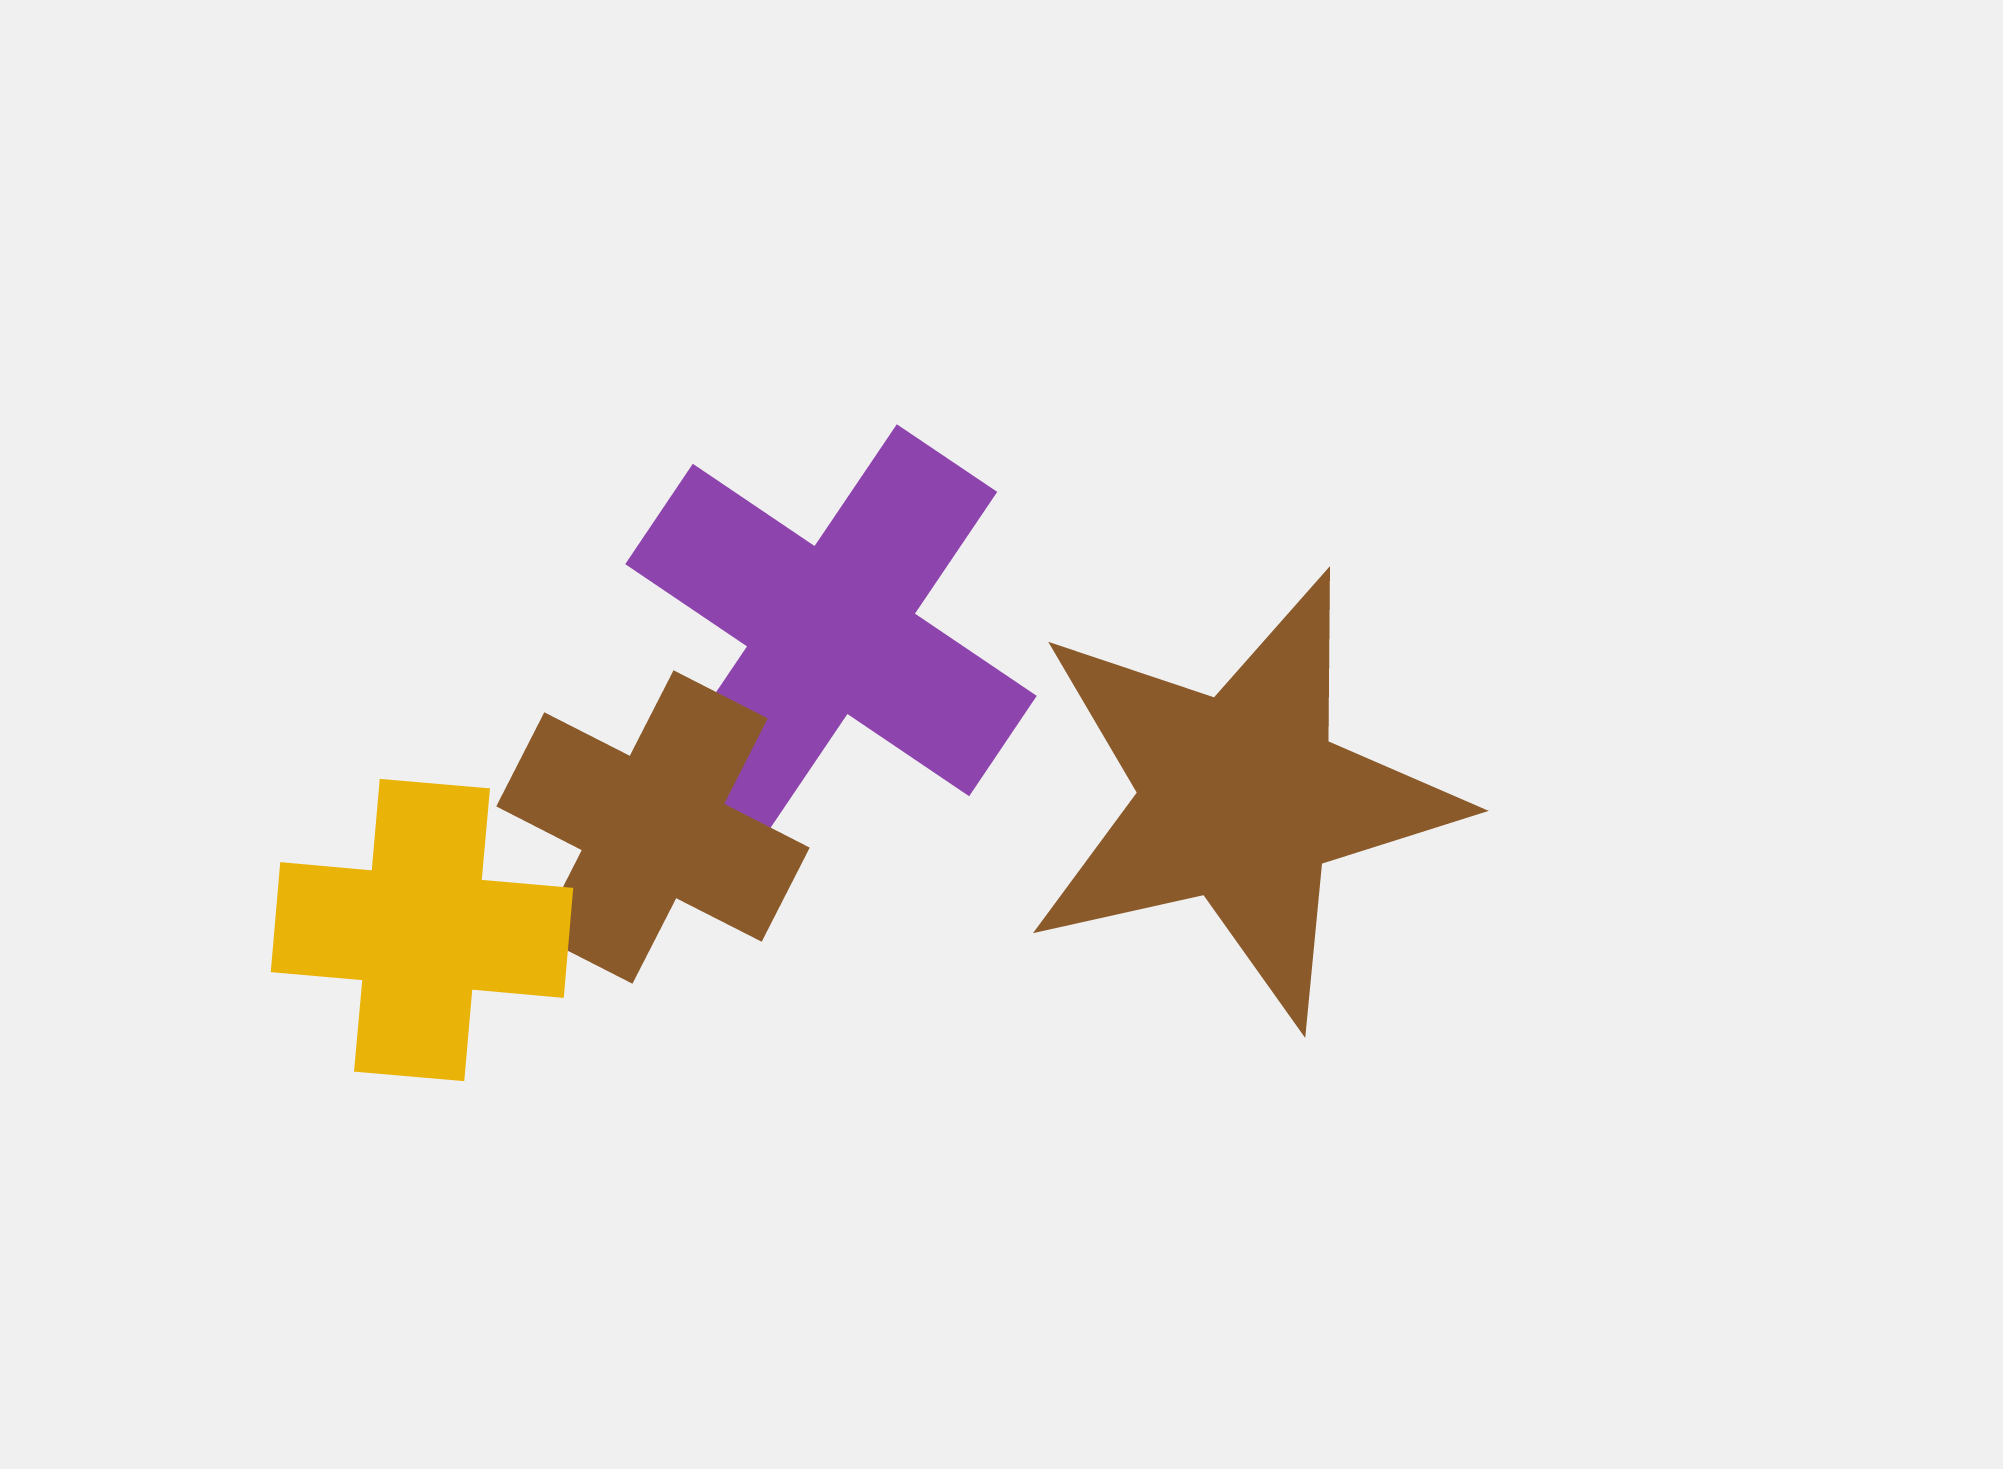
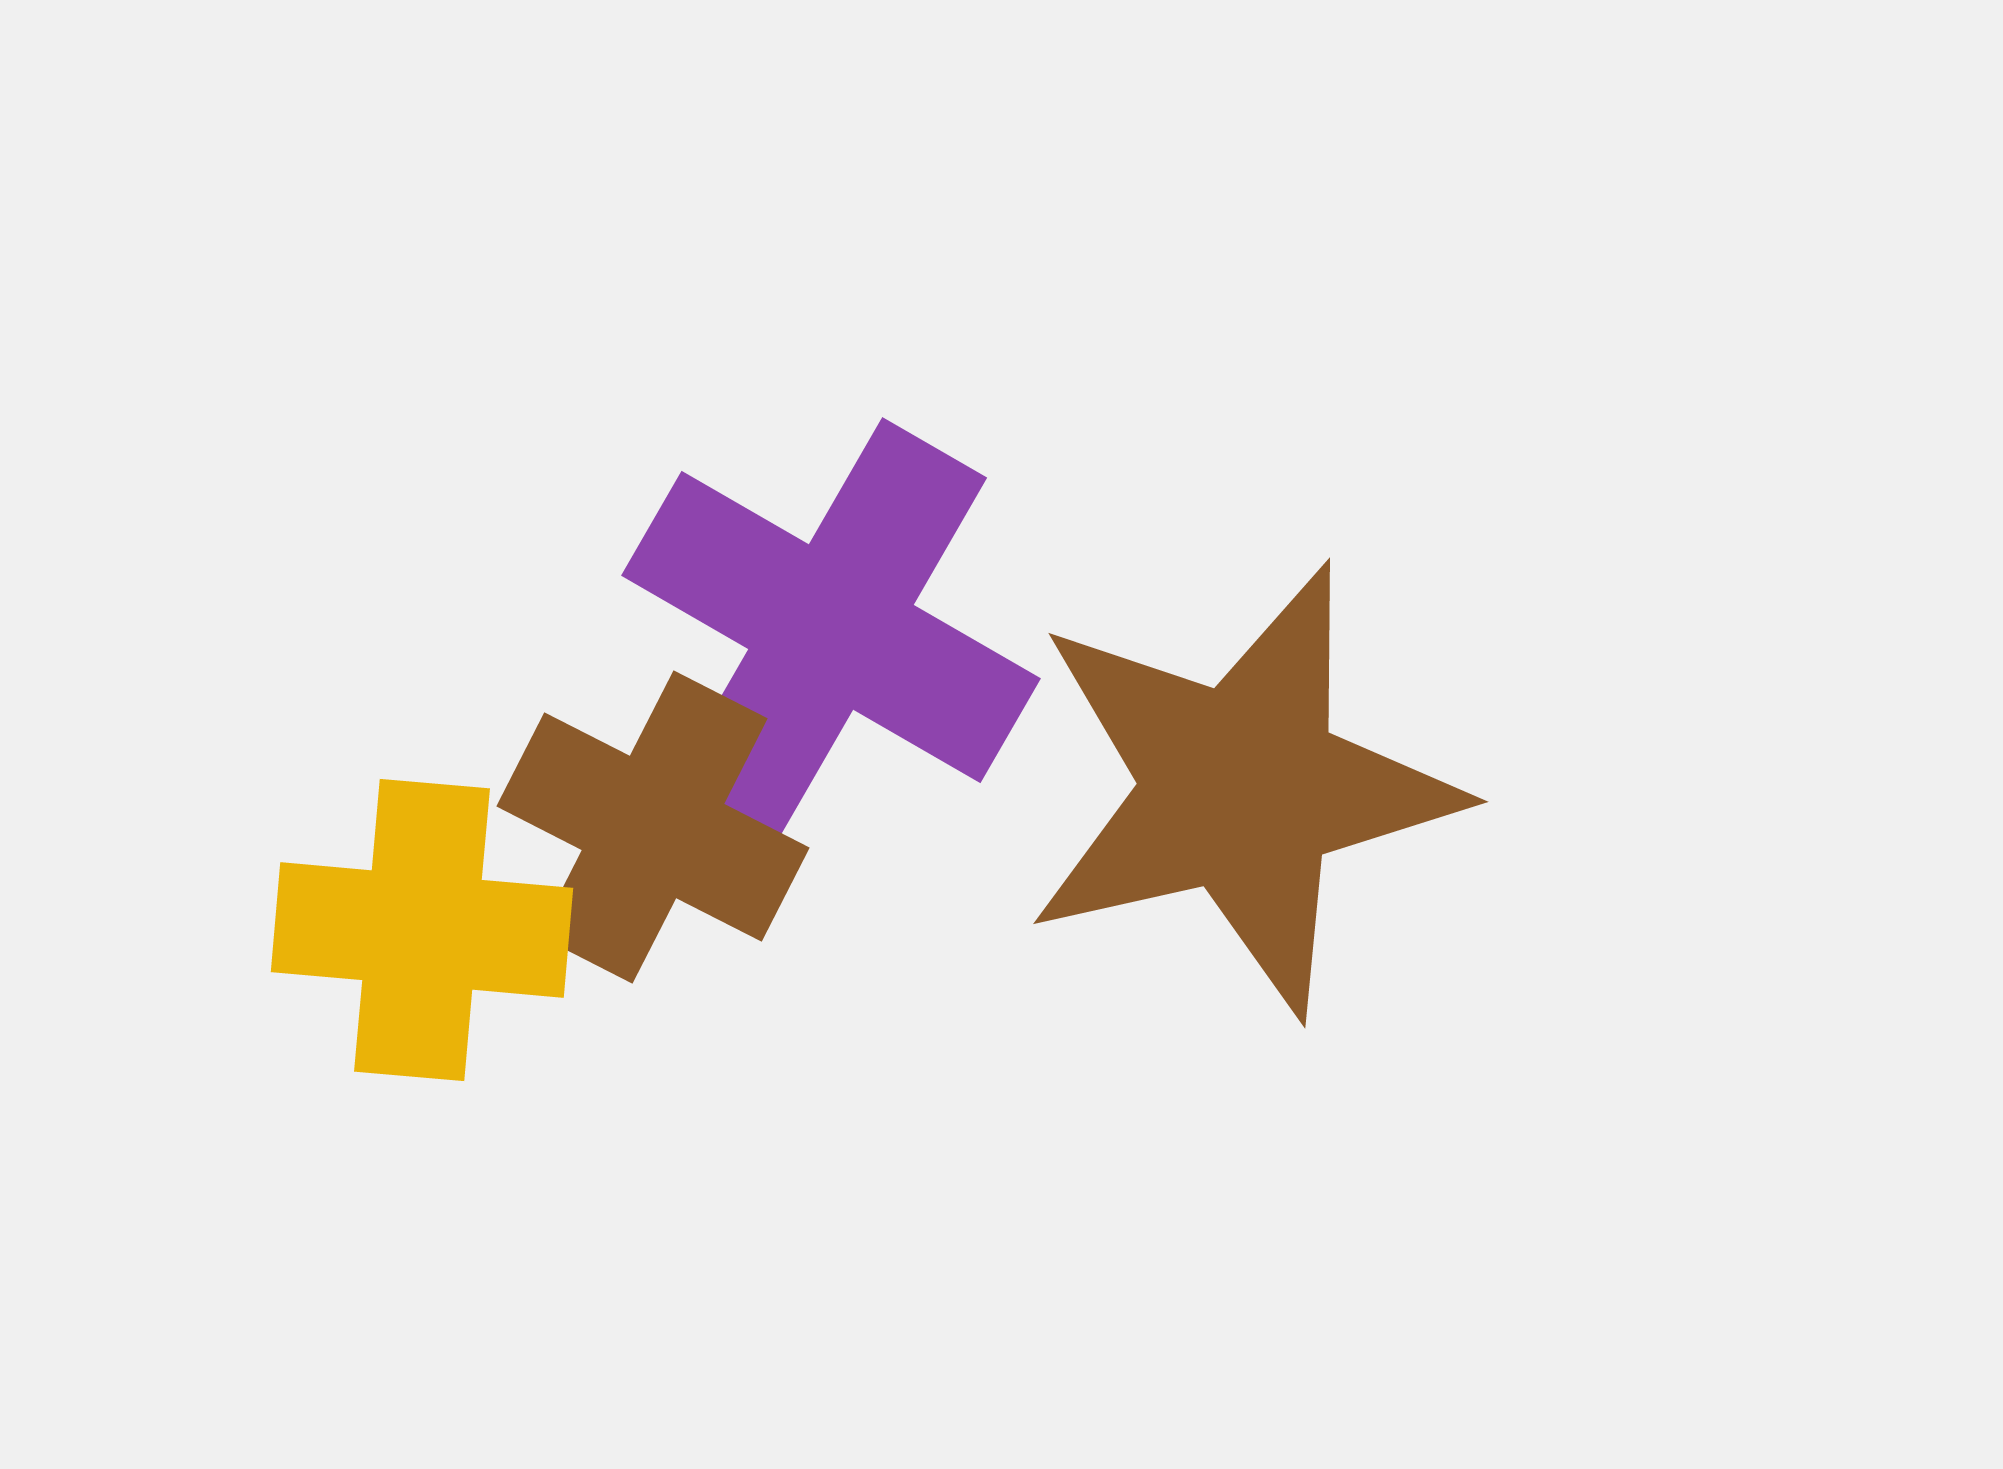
purple cross: moved 3 px up; rotated 4 degrees counterclockwise
brown star: moved 9 px up
